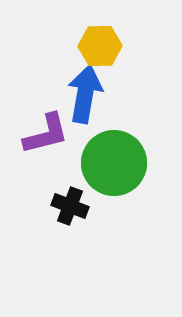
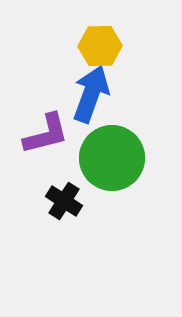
blue arrow: moved 6 px right; rotated 10 degrees clockwise
green circle: moved 2 px left, 5 px up
black cross: moved 6 px left, 5 px up; rotated 12 degrees clockwise
